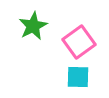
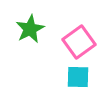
green star: moved 3 px left, 3 px down
